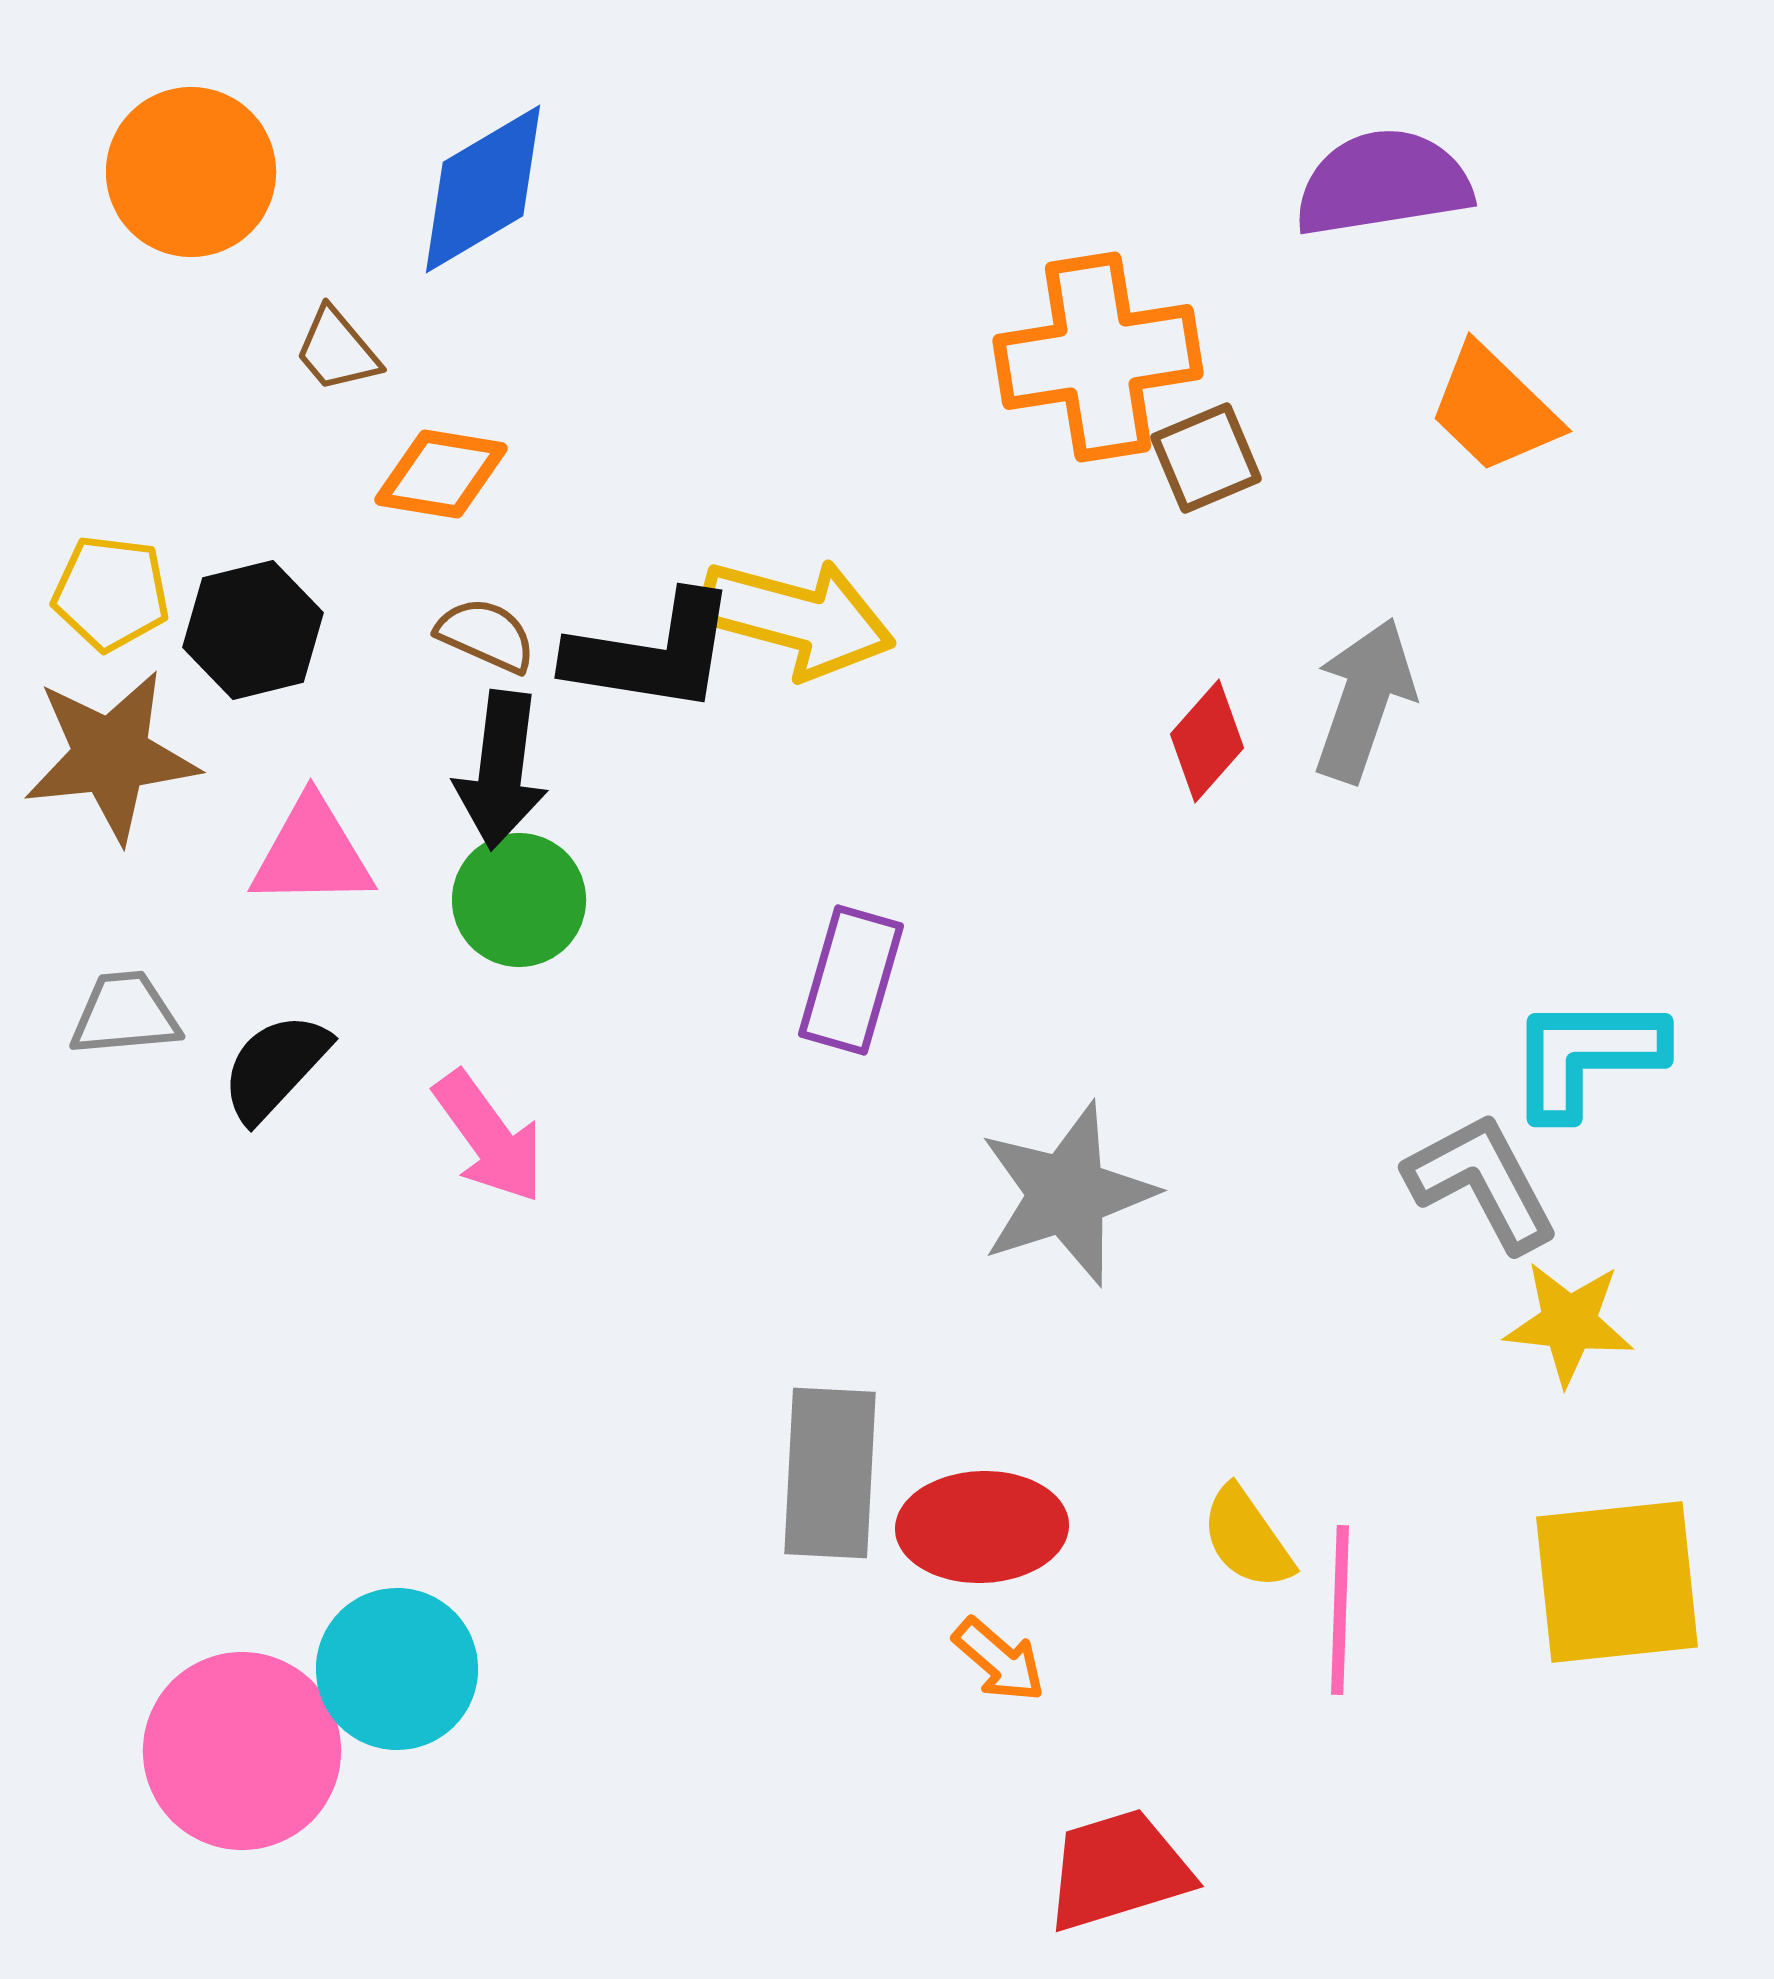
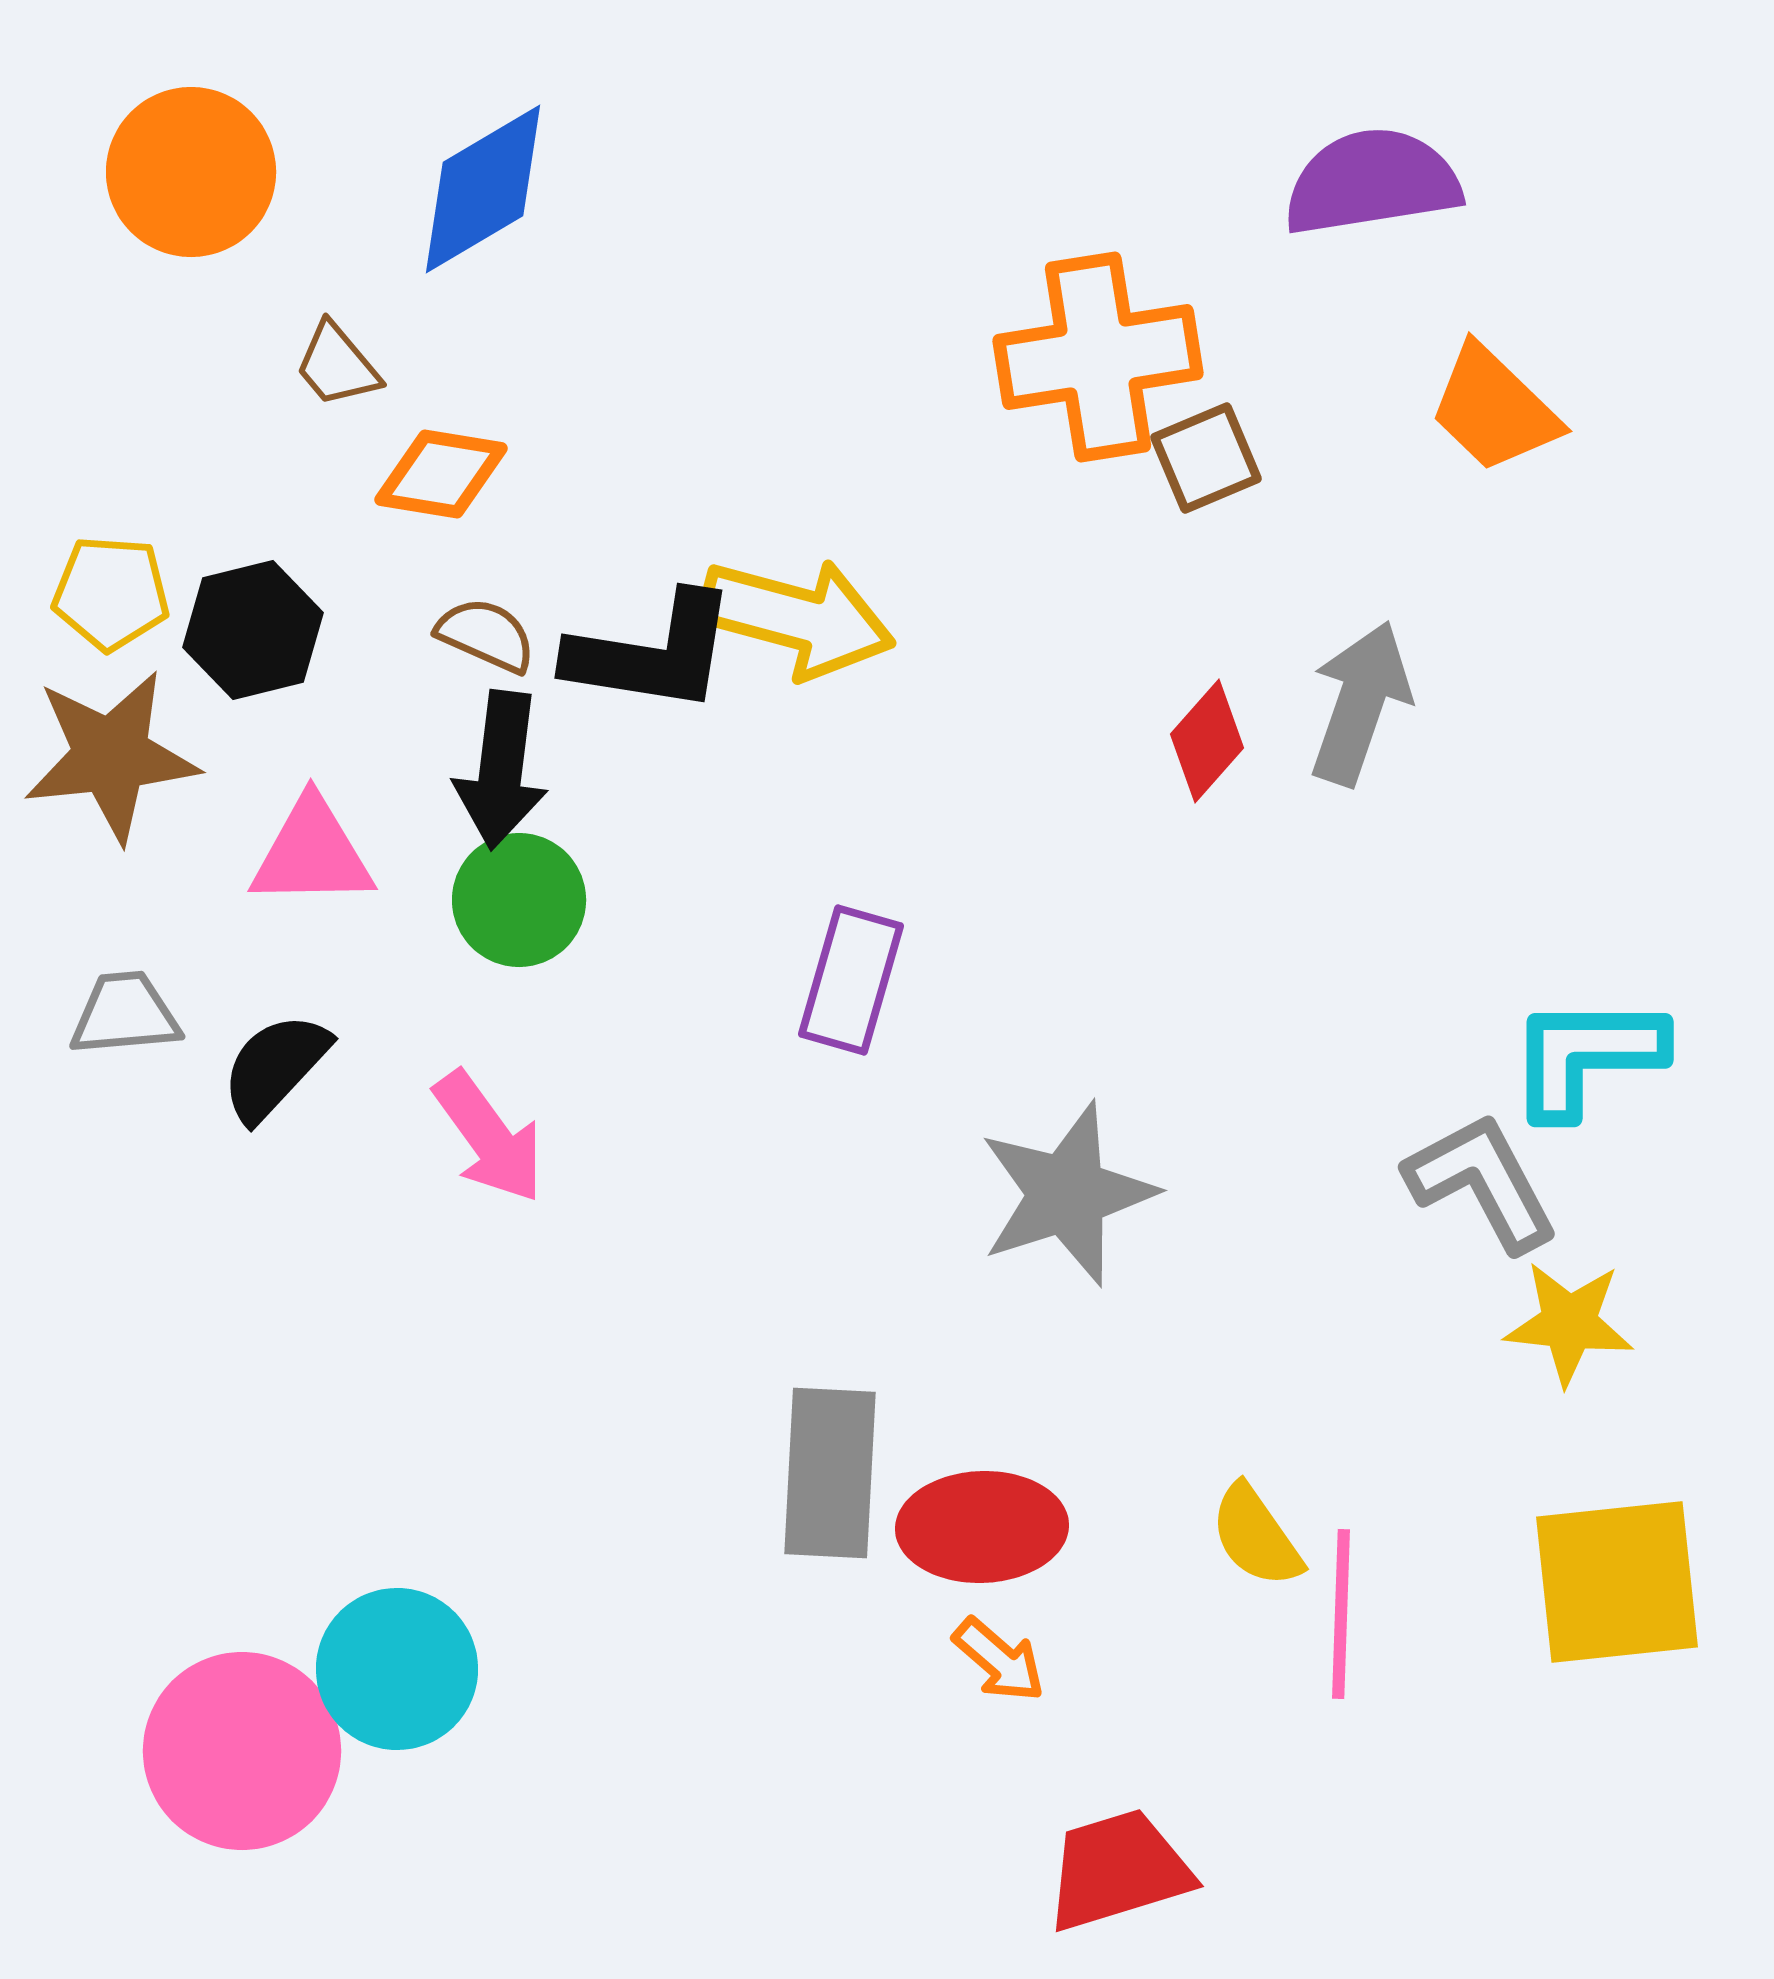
purple semicircle: moved 11 px left, 1 px up
brown trapezoid: moved 15 px down
yellow pentagon: rotated 3 degrees counterclockwise
gray arrow: moved 4 px left, 3 px down
yellow semicircle: moved 9 px right, 2 px up
pink line: moved 1 px right, 4 px down
